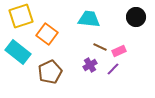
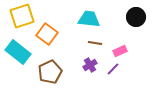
yellow square: moved 1 px right
brown line: moved 5 px left, 4 px up; rotated 16 degrees counterclockwise
pink rectangle: moved 1 px right
